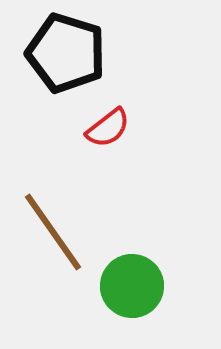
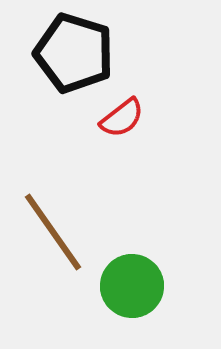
black pentagon: moved 8 px right
red semicircle: moved 14 px right, 10 px up
